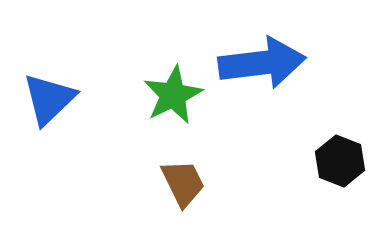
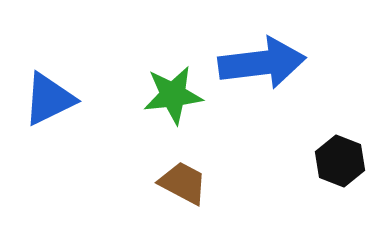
green star: rotated 20 degrees clockwise
blue triangle: rotated 18 degrees clockwise
brown trapezoid: rotated 36 degrees counterclockwise
